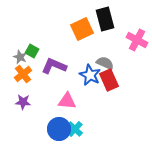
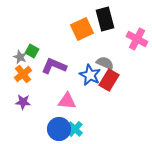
pink cross: moved 1 px up
red rectangle: rotated 55 degrees clockwise
